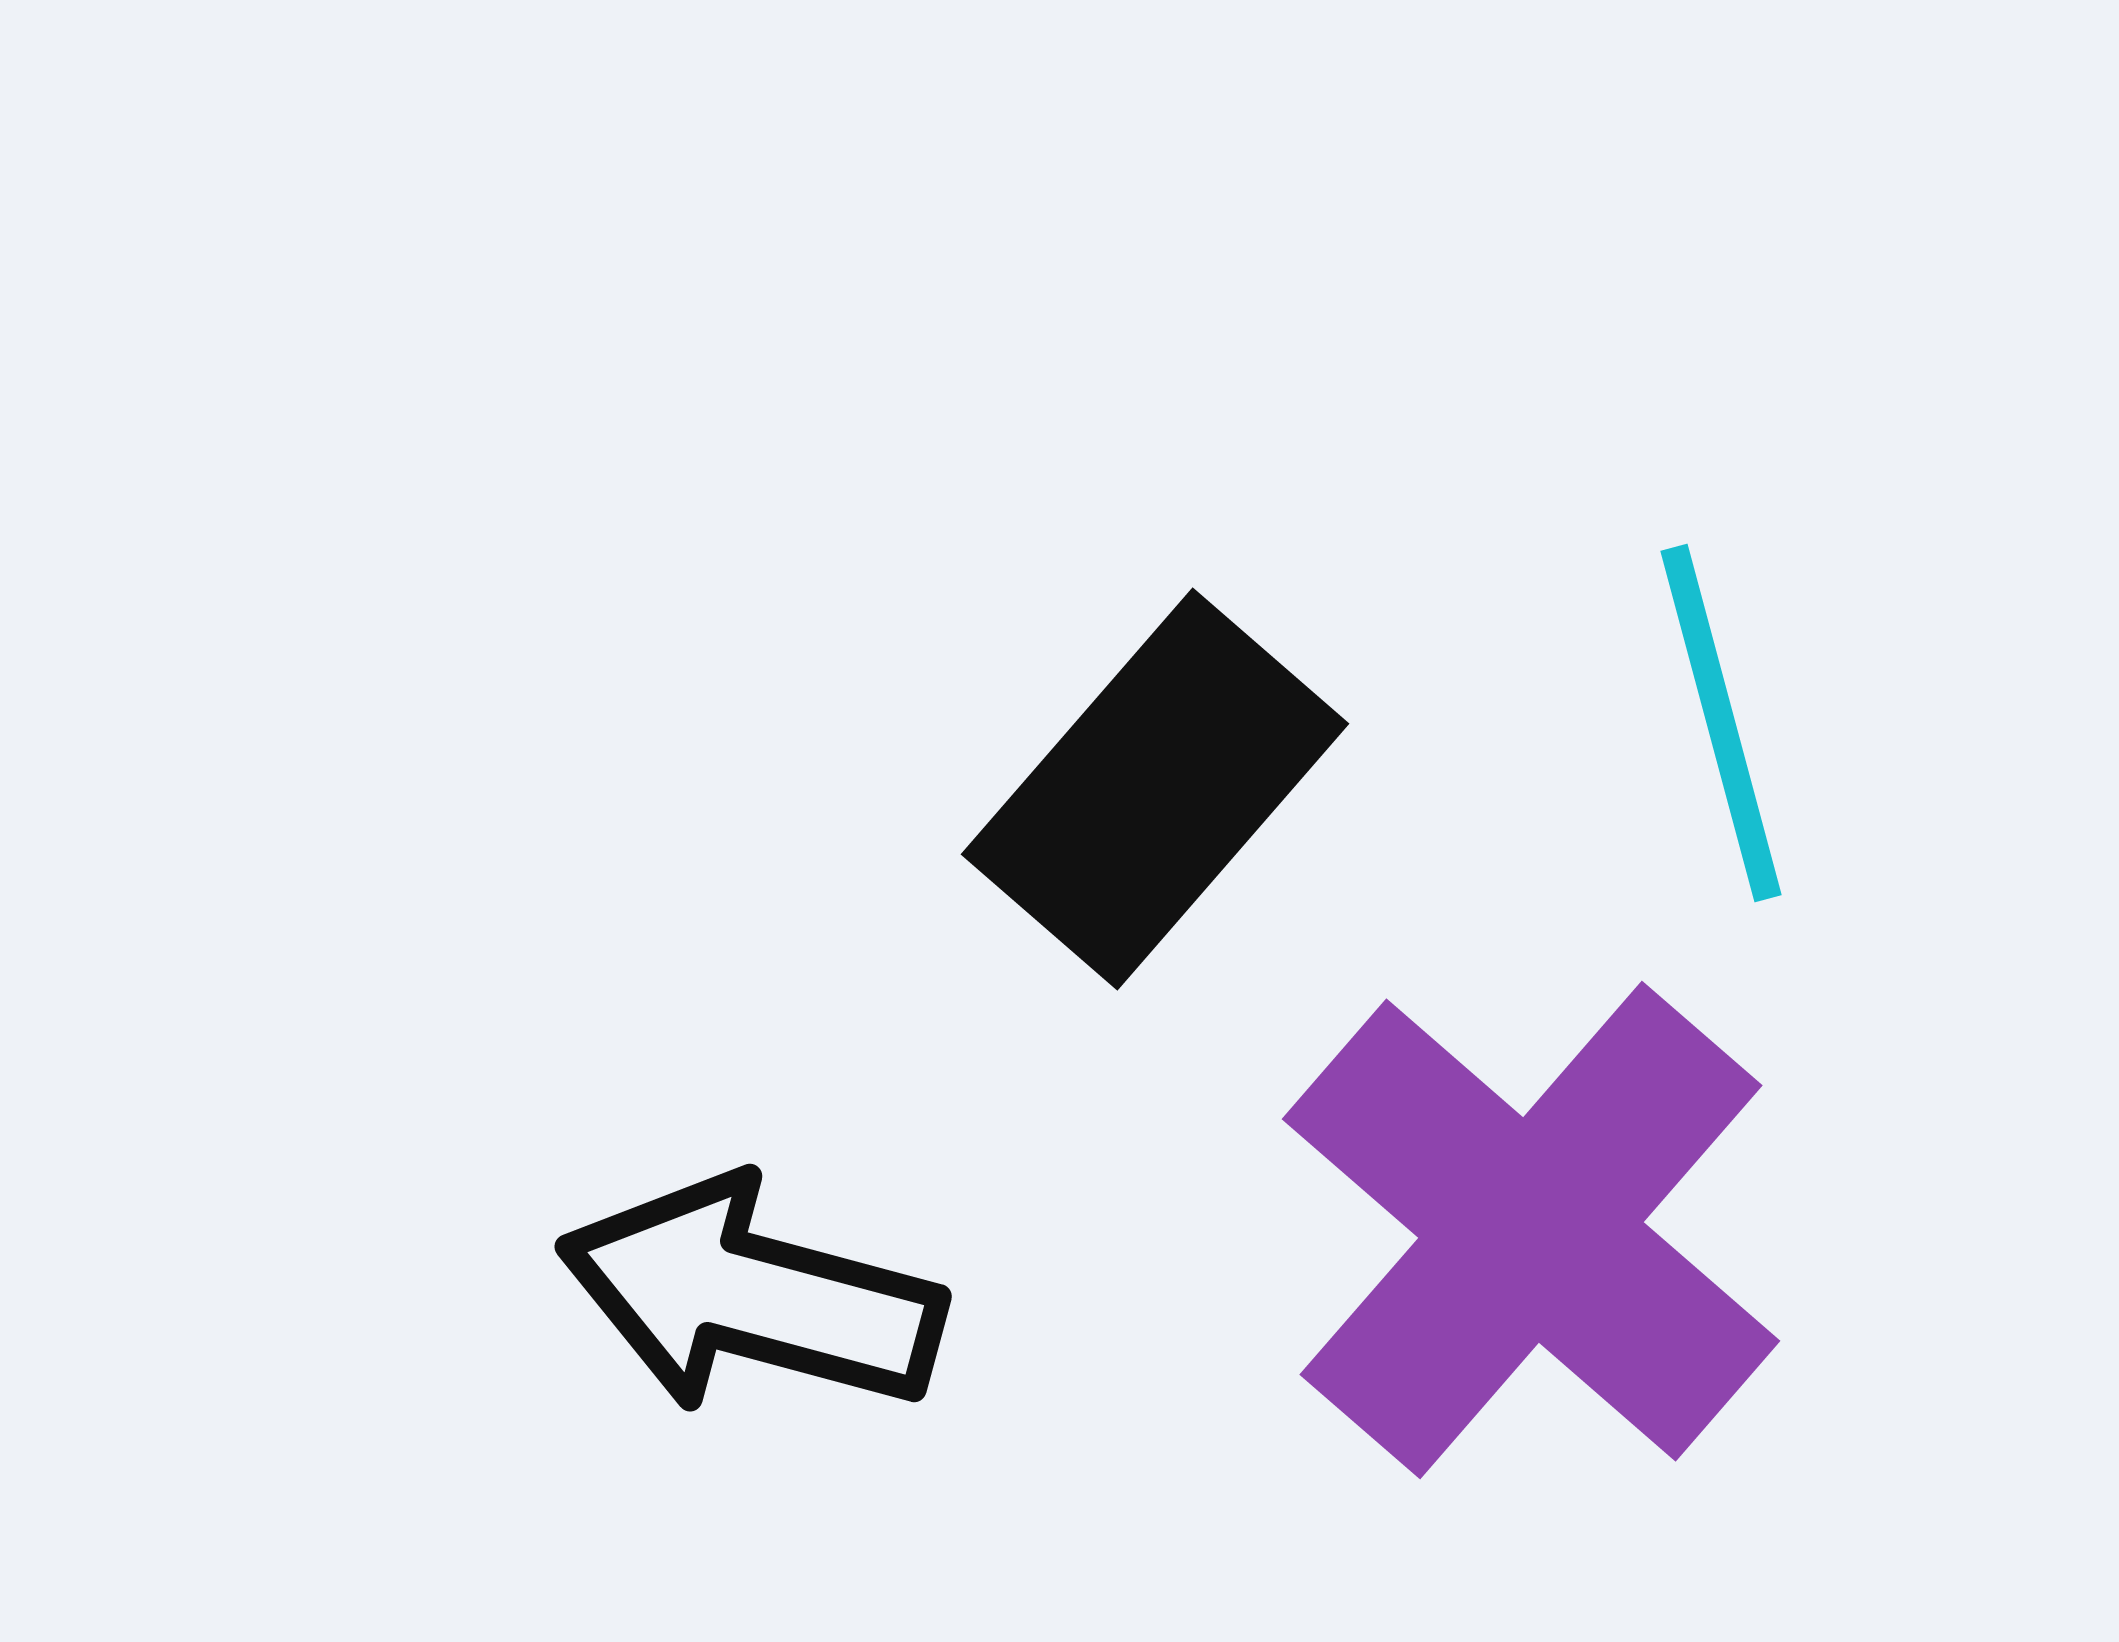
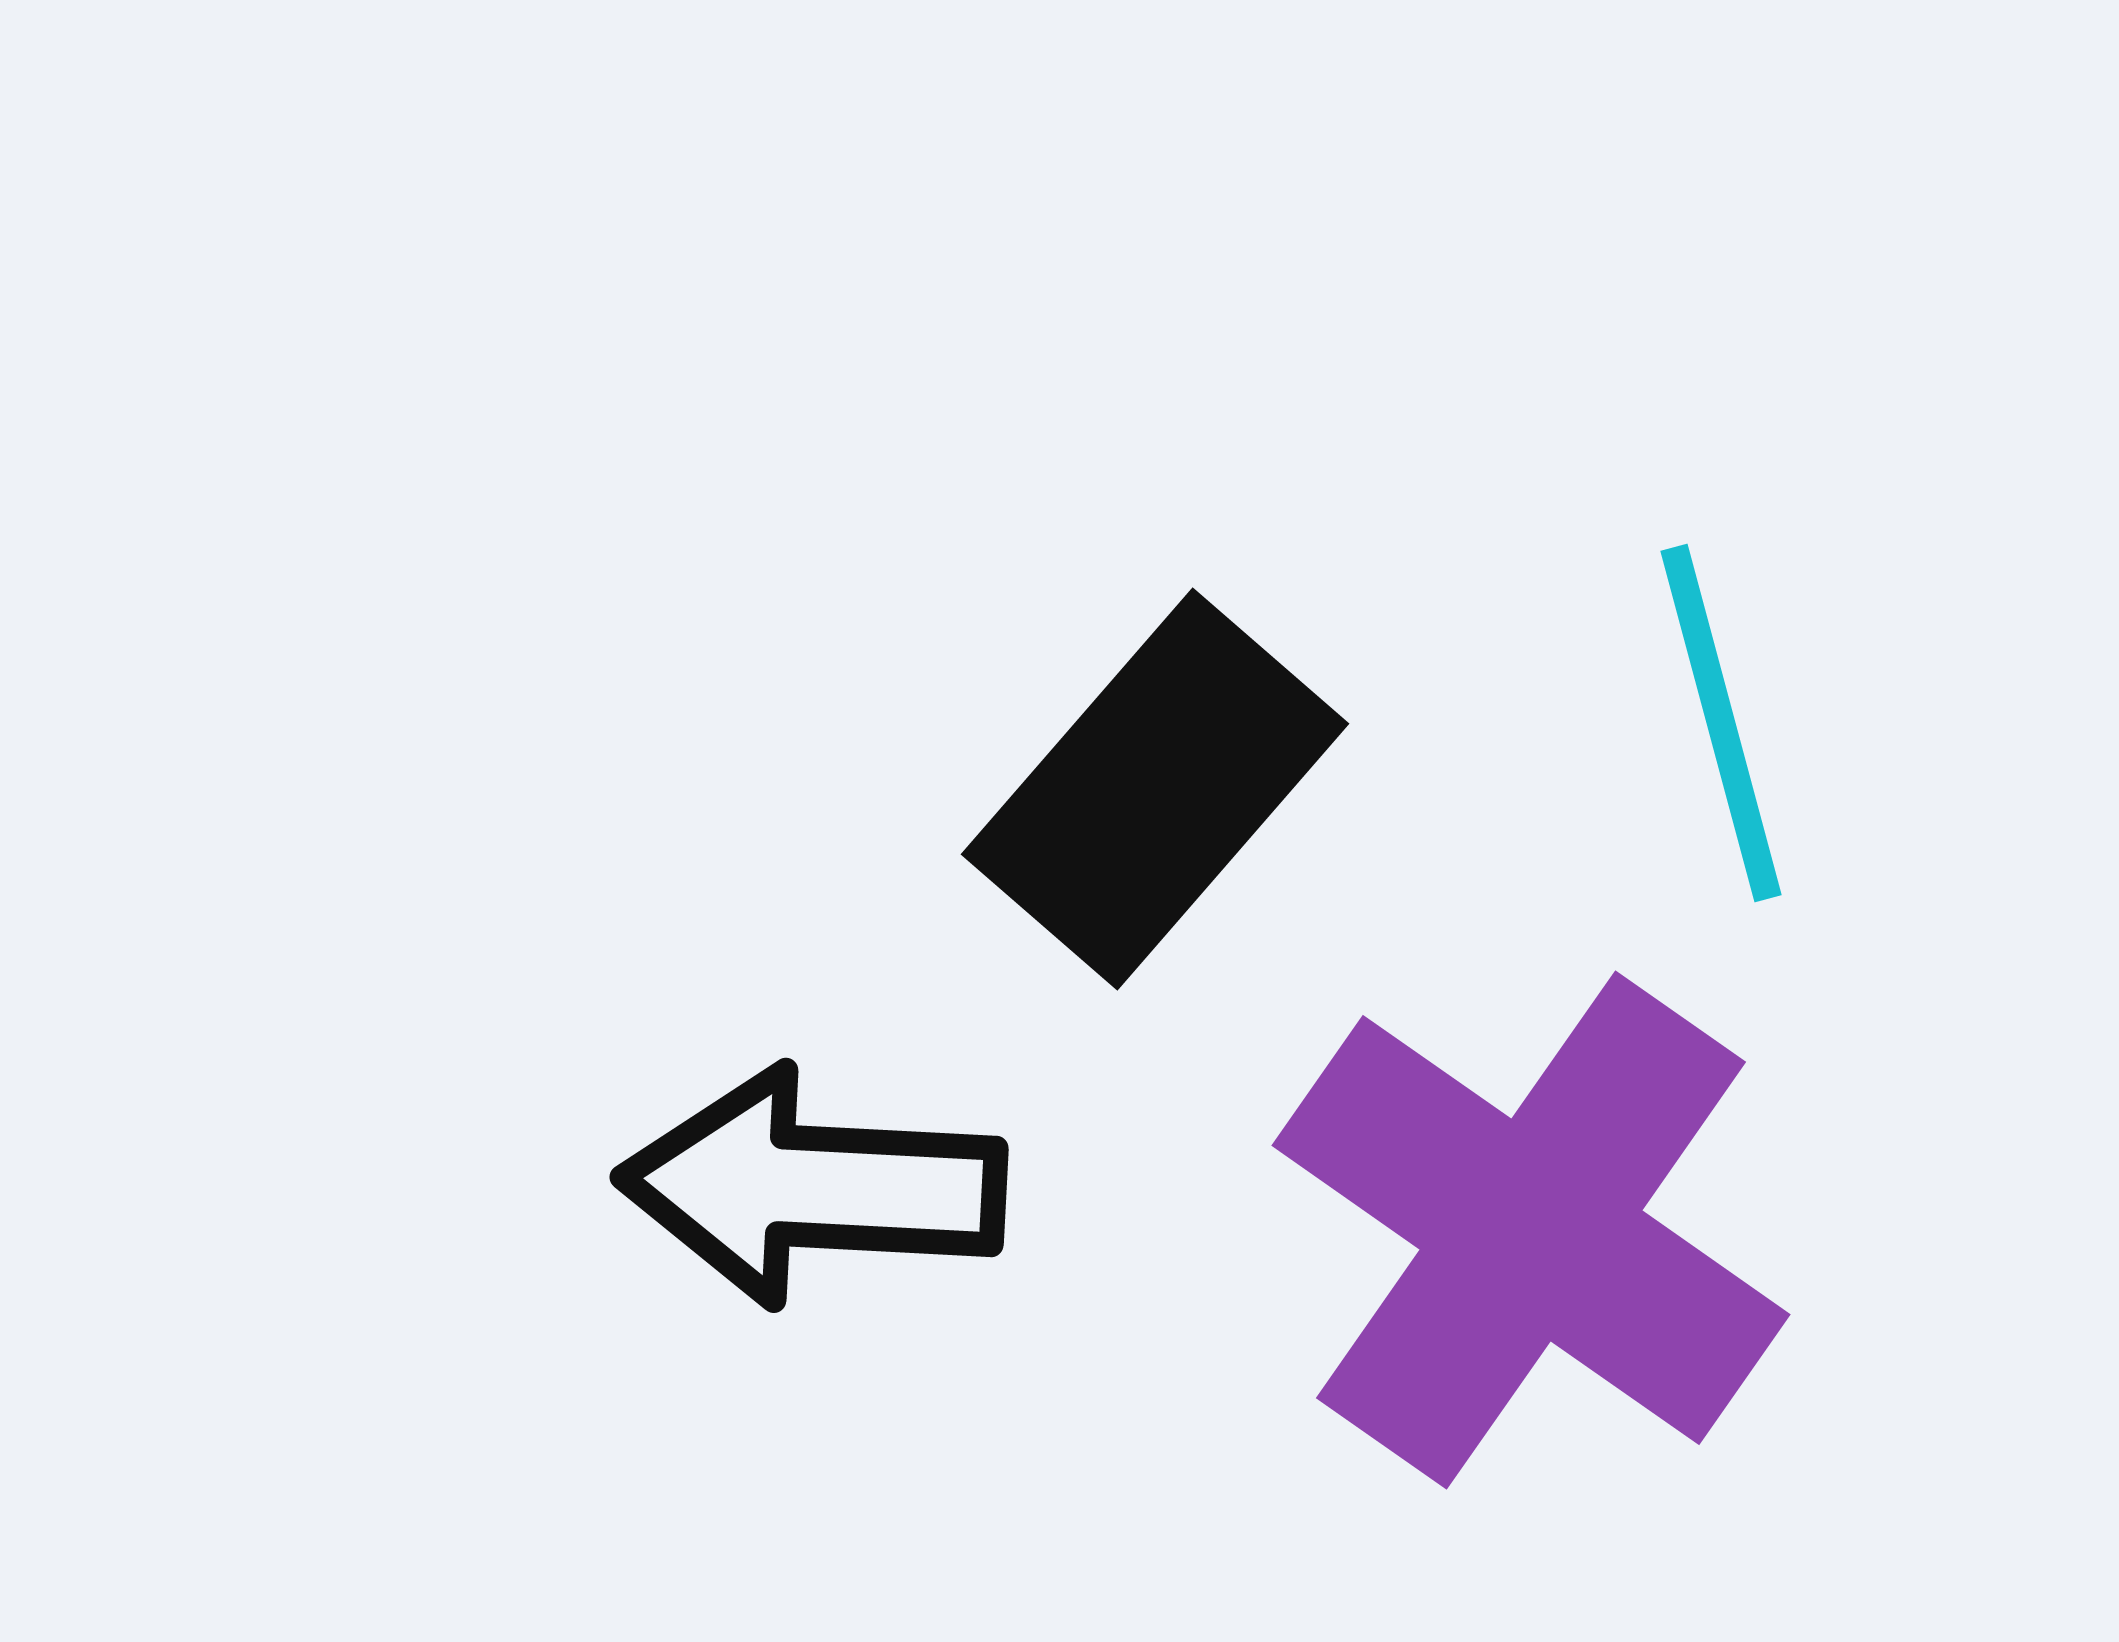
purple cross: rotated 6 degrees counterclockwise
black arrow: moved 61 px right, 109 px up; rotated 12 degrees counterclockwise
